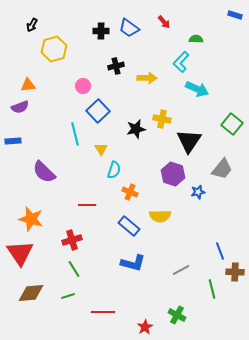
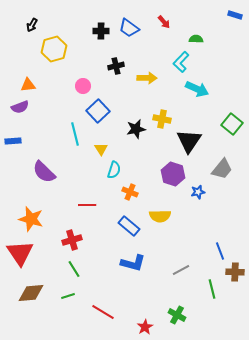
red line at (103, 312): rotated 30 degrees clockwise
